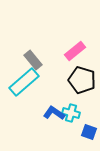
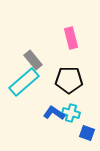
pink rectangle: moved 4 px left, 13 px up; rotated 65 degrees counterclockwise
black pentagon: moved 13 px left; rotated 16 degrees counterclockwise
blue square: moved 2 px left, 1 px down
